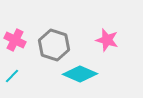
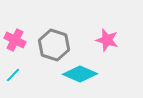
cyan line: moved 1 px right, 1 px up
